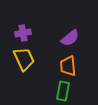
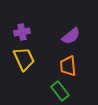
purple cross: moved 1 px left, 1 px up
purple semicircle: moved 1 px right, 2 px up
green rectangle: moved 3 px left; rotated 48 degrees counterclockwise
